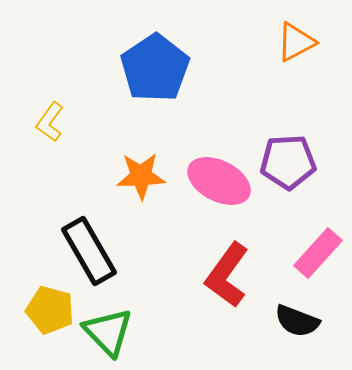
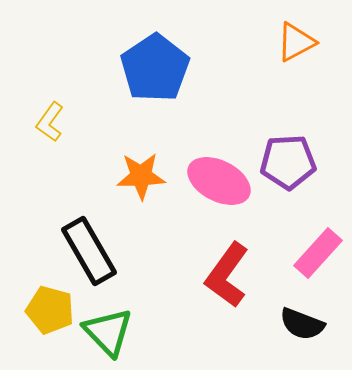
black semicircle: moved 5 px right, 3 px down
